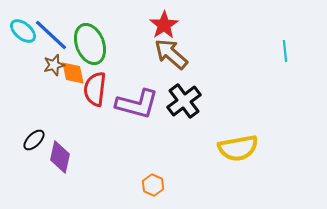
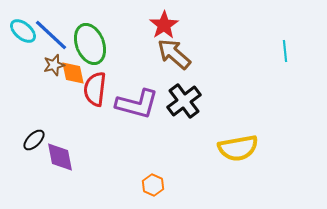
brown arrow: moved 3 px right
purple diamond: rotated 24 degrees counterclockwise
